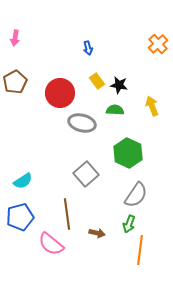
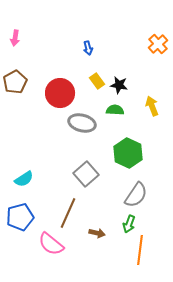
cyan semicircle: moved 1 px right, 2 px up
brown line: moved 1 px right, 1 px up; rotated 32 degrees clockwise
